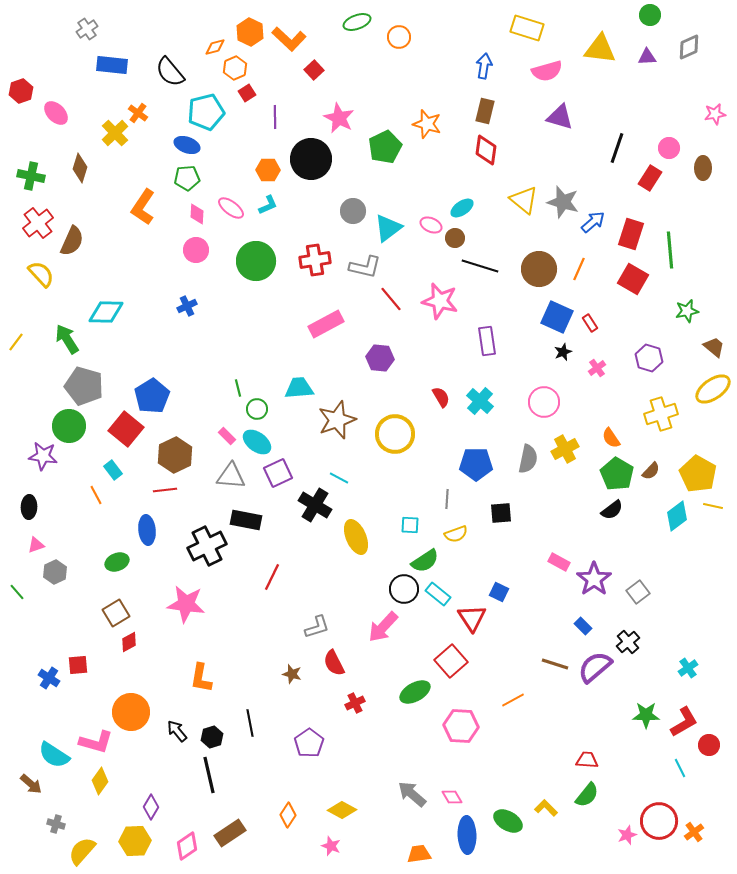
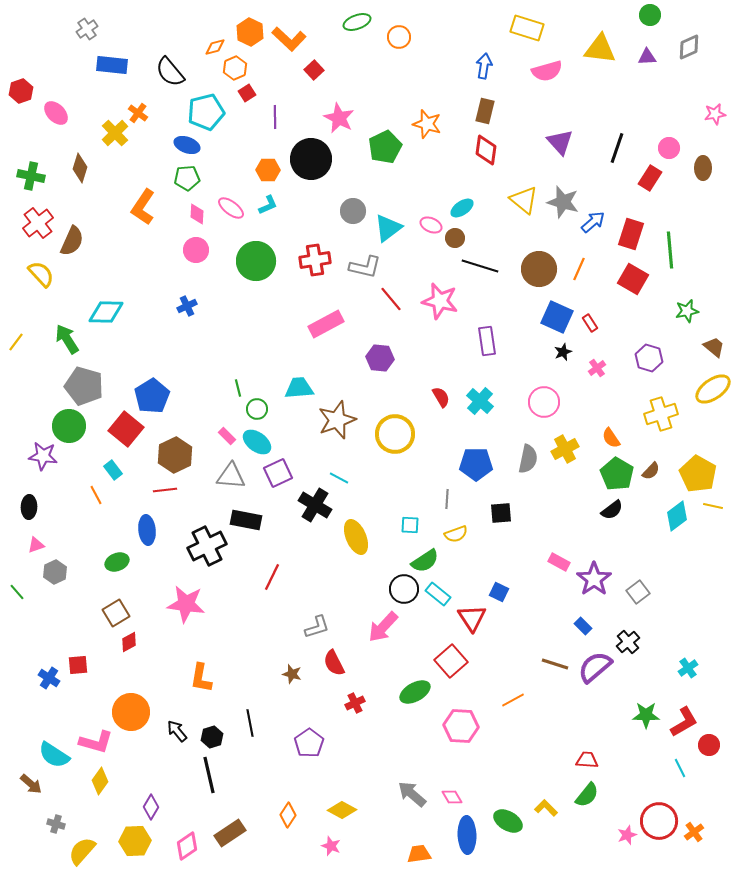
purple triangle at (560, 117): moved 25 px down; rotated 32 degrees clockwise
